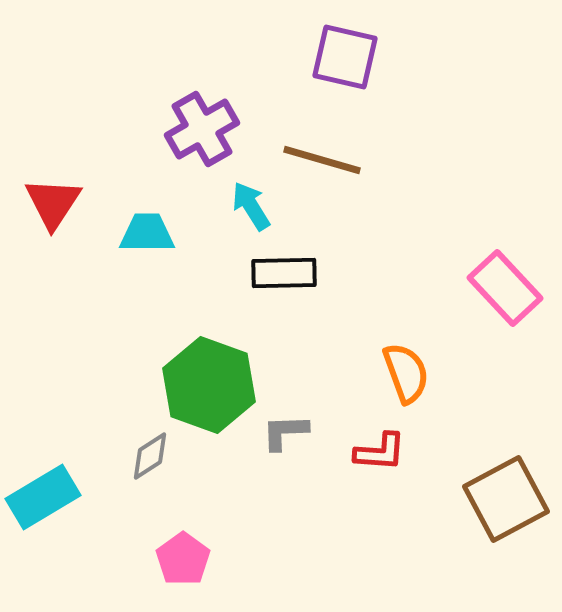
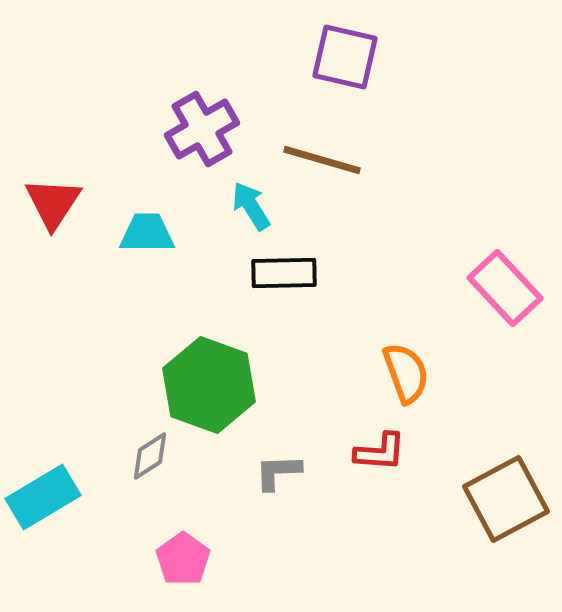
gray L-shape: moved 7 px left, 40 px down
